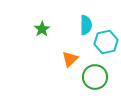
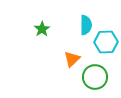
cyan hexagon: rotated 10 degrees clockwise
orange triangle: moved 2 px right
